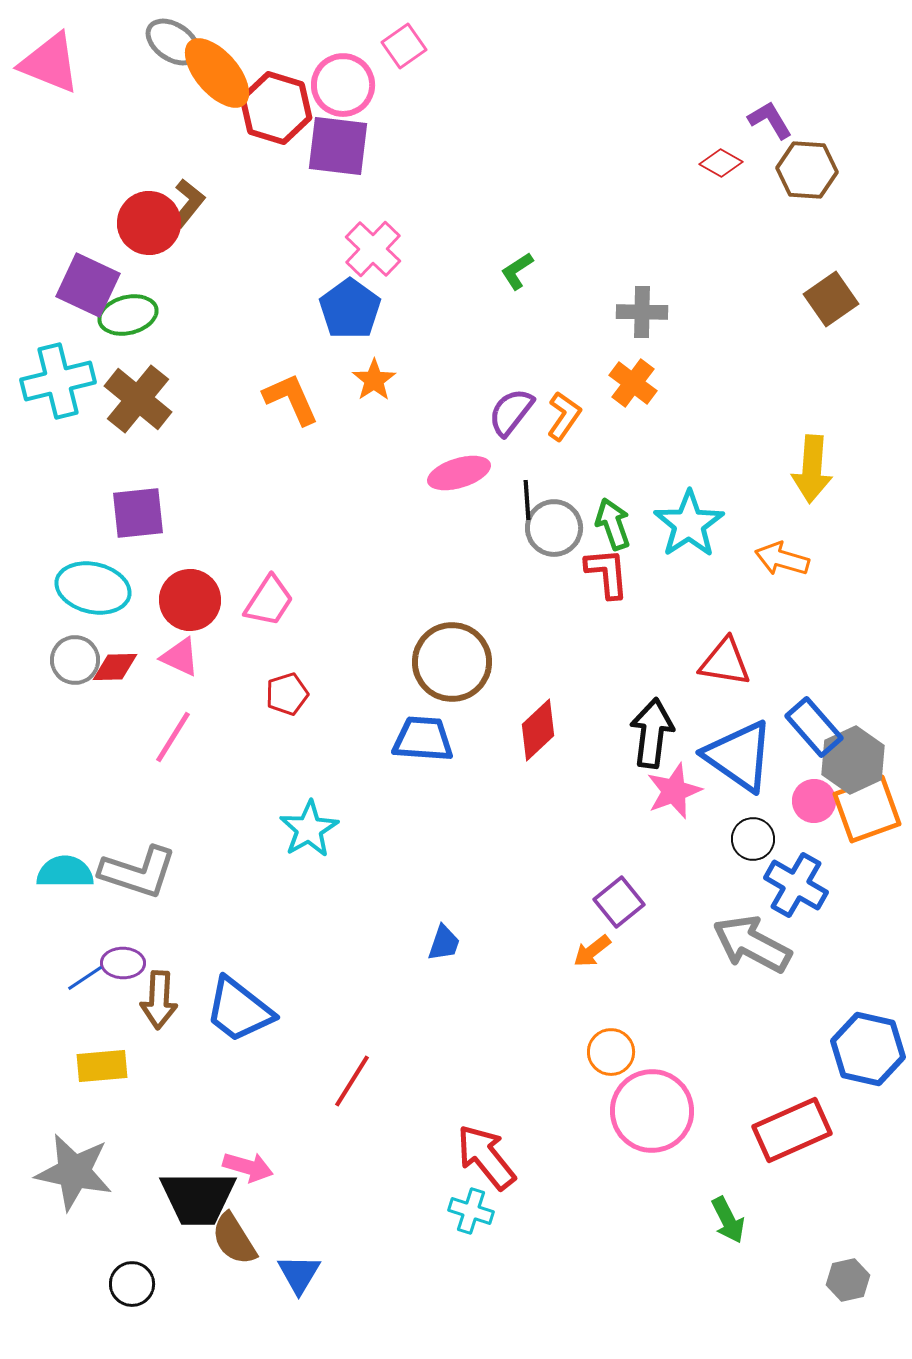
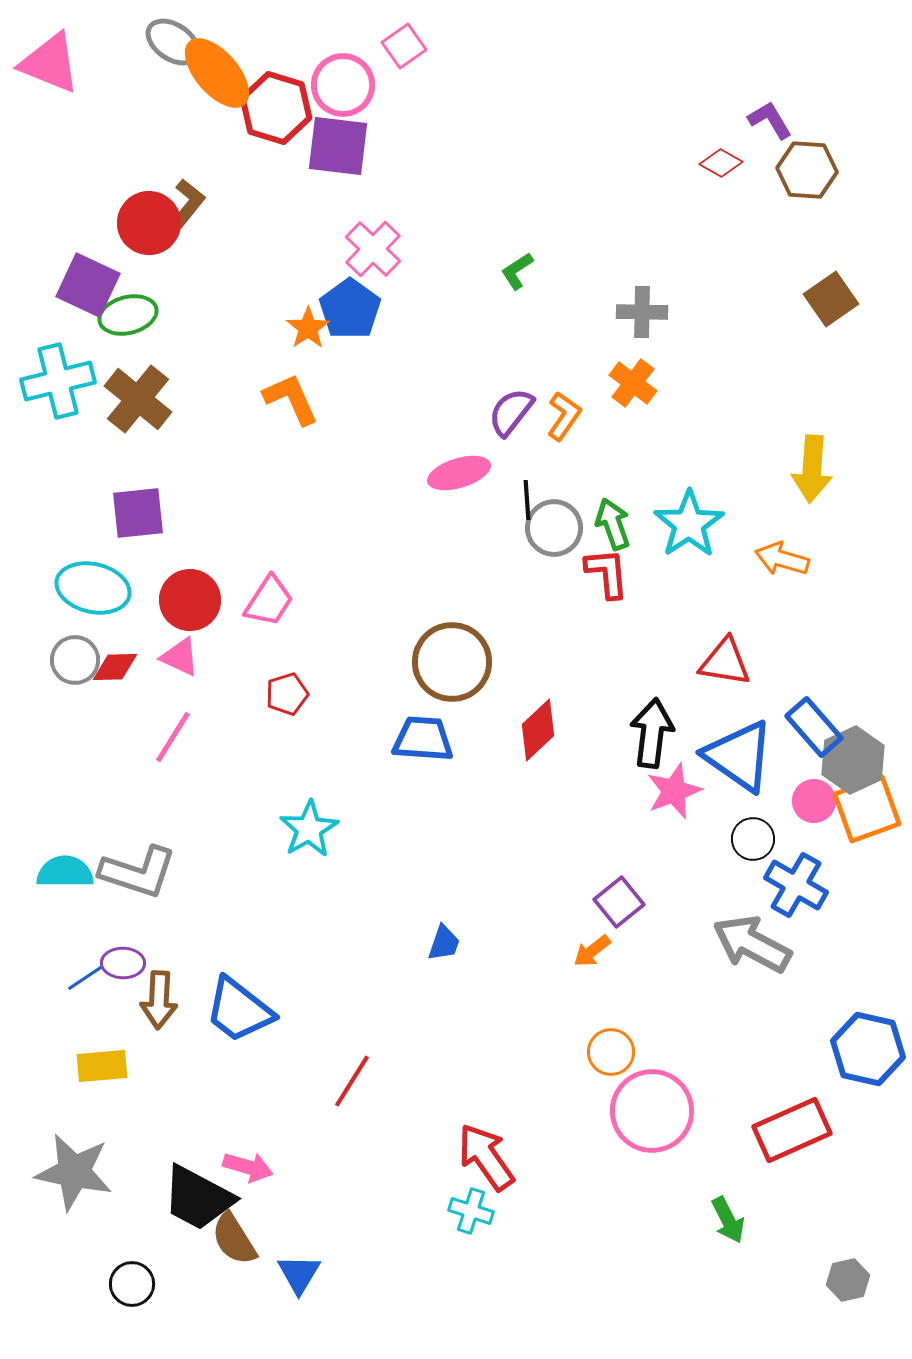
orange star at (374, 380): moved 66 px left, 52 px up
red arrow at (486, 1157): rotated 4 degrees clockwise
black trapezoid at (198, 1198): rotated 28 degrees clockwise
